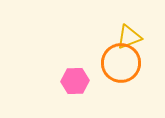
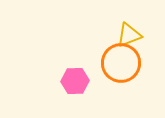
yellow triangle: moved 2 px up
